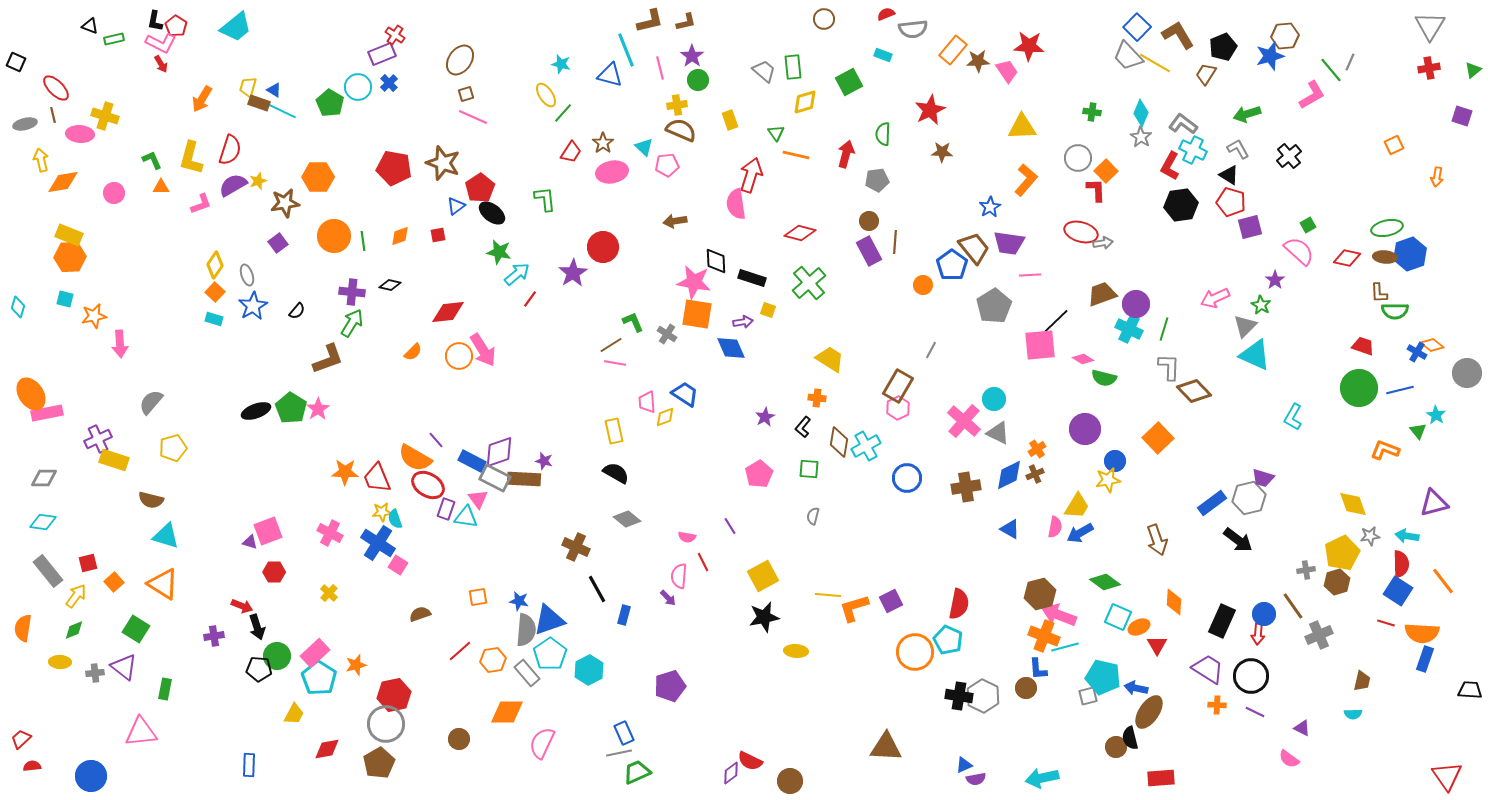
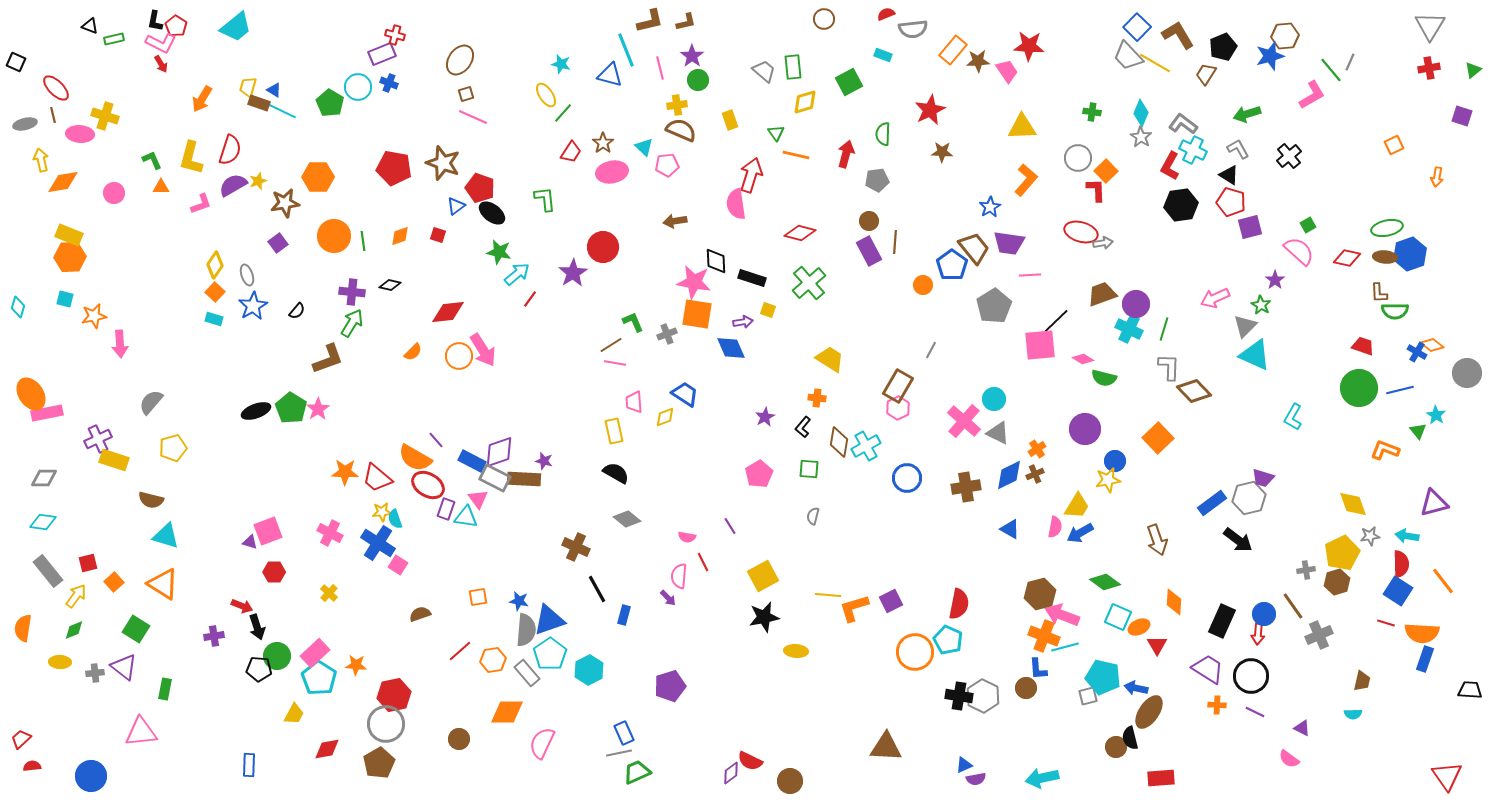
red cross at (395, 35): rotated 18 degrees counterclockwise
blue cross at (389, 83): rotated 24 degrees counterclockwise
red pentagon at (480, 188): rotated 20 degrees counterclockwise
red square at (438, 235): rotated 28 degrees clockwise
gray cross at (667, 334): rotated 36 degrees clockwise
pink trapezoid at (647, 402): moved 13 px left
red trapezoid at (377, 478): rotated 28 degrees counterclockwise
pink arrow at (1059, 615): moved 3 px right
orange star at (356, 665): rotated 20 degrees clockwise
